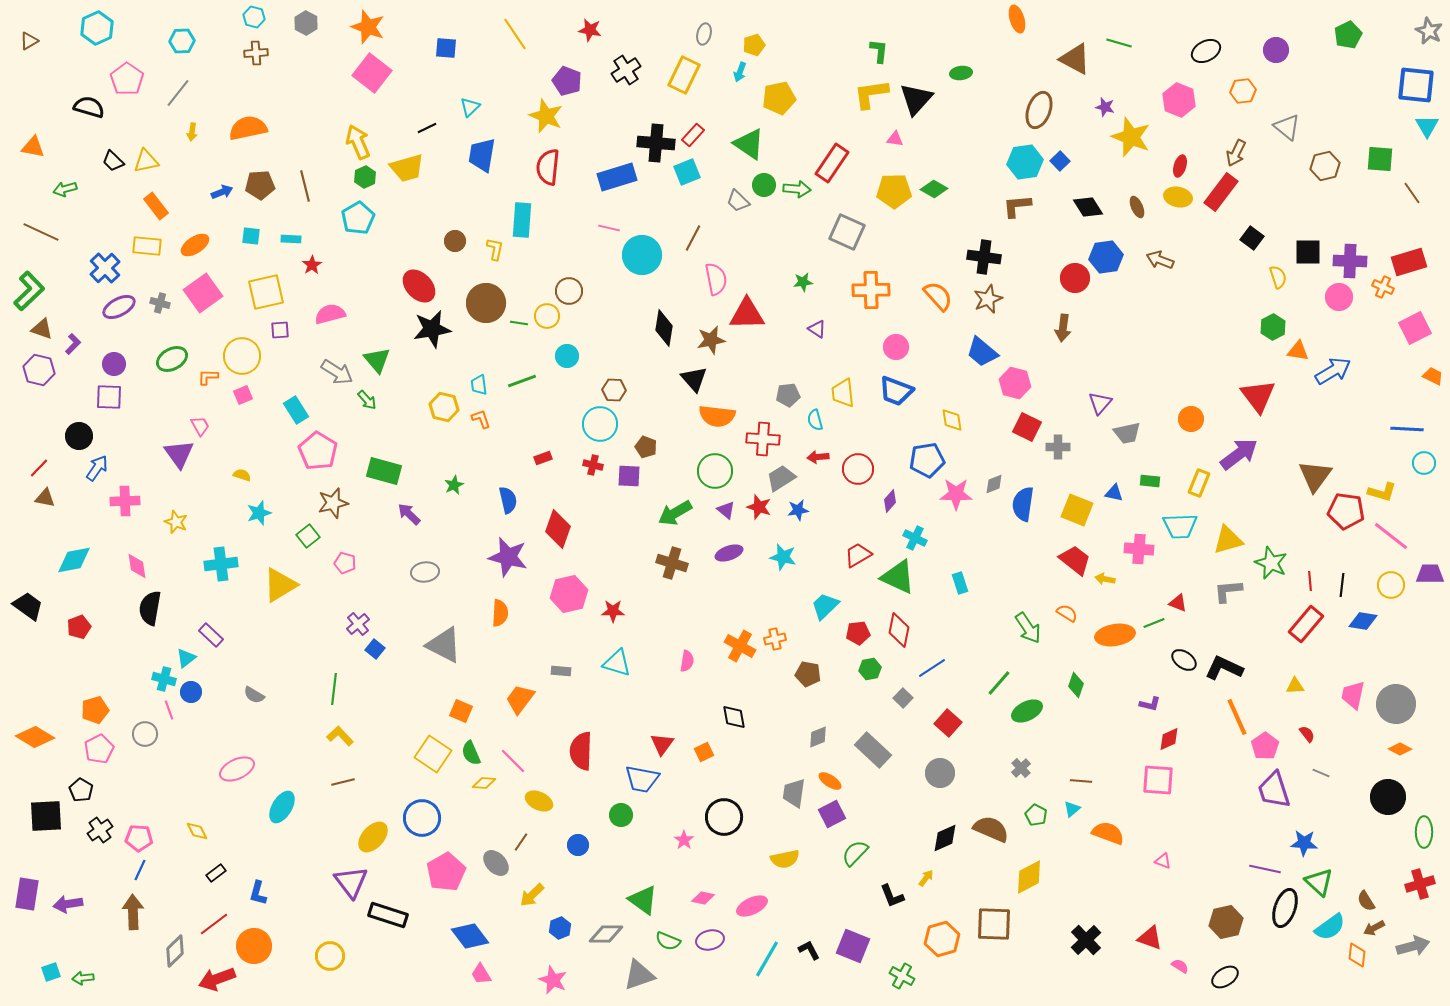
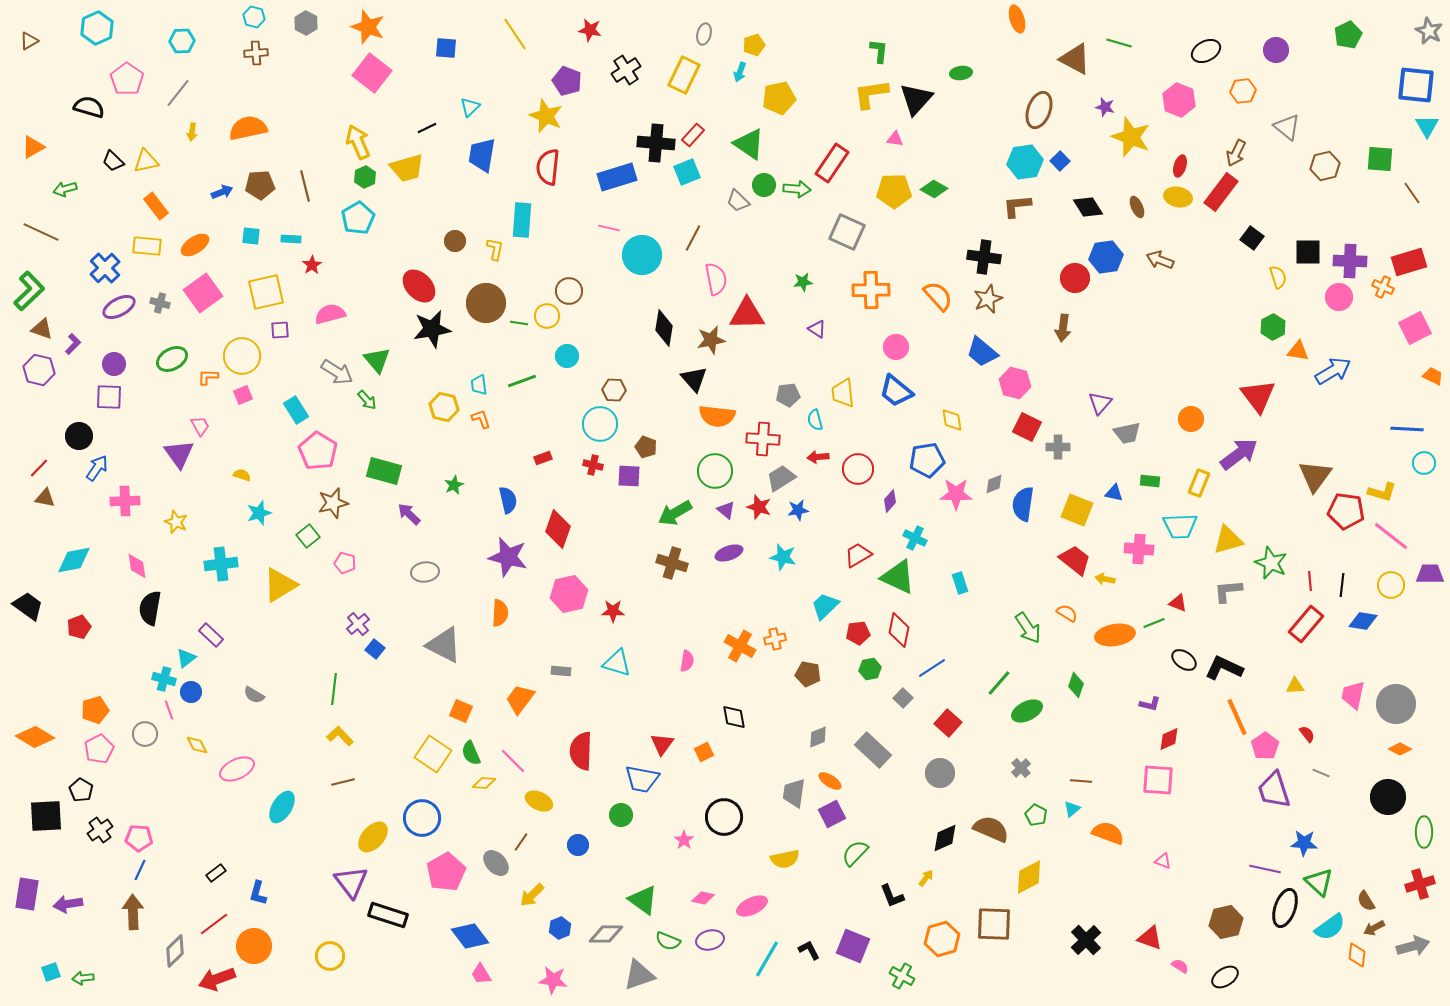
orange triangle at (33, 147): rotated 40 degrees counterclockwise
blue trapezoid at (896, 391): rotated 18 degrees clockwise
yellow diamond at (197, 831): moved 86 px up
pink star at (553, 980): rotated 16 degrees counterclockwise
